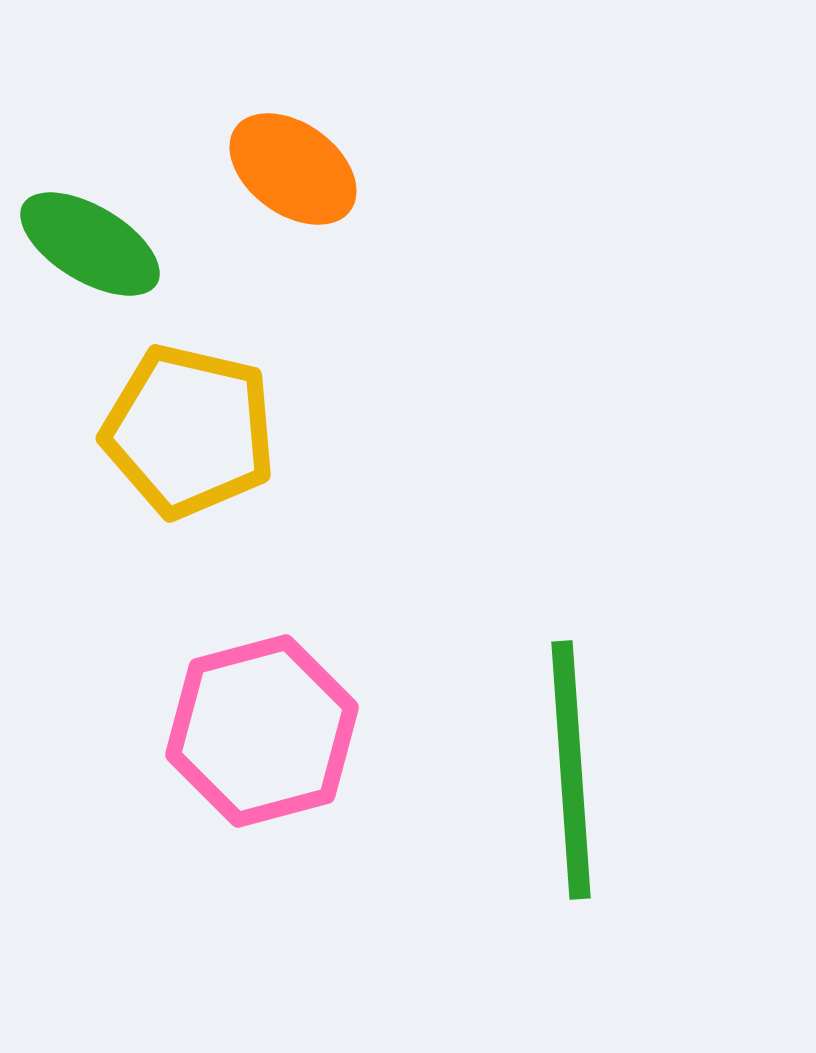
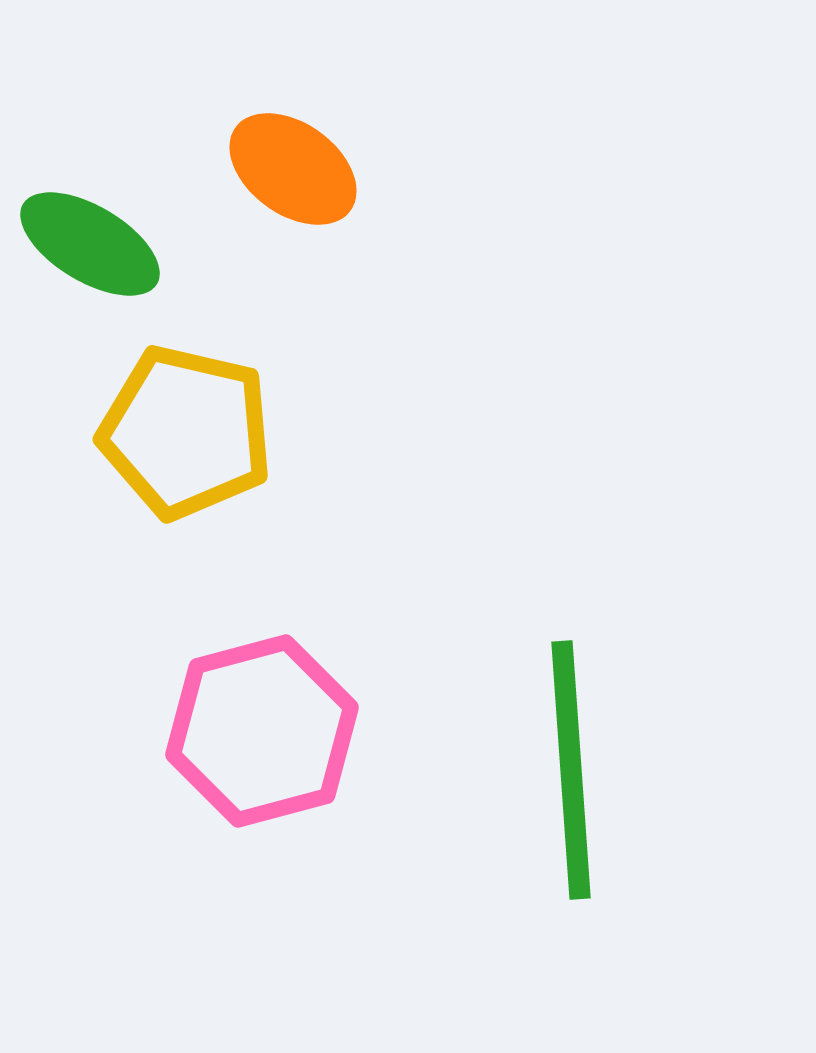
yellow pentagon: moved 3 px left, 1 px down
